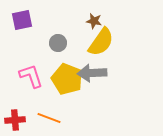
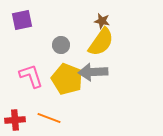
brown star: moved 8 px right
gray circle: moved 3 px right, 2 px down
gray arrow: moved 1 px right, 1 px up
